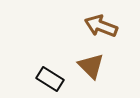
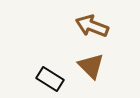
brown arrow: moved 9 px left
